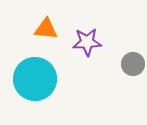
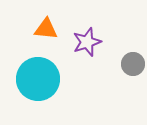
purple star: rotated 16 degrees counterclockwise
cyan circle: moved 3 px right
